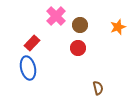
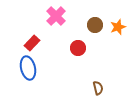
brown circle: moved 15 px right
